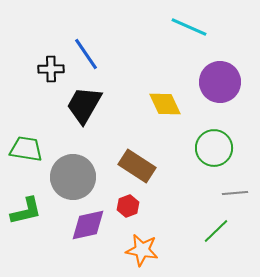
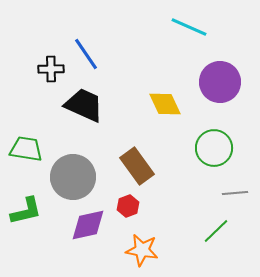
black trapezoid: rotated 84 degrees clockwise
brown rectangle: rotated 21 degrees clockwise
